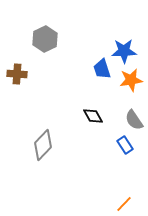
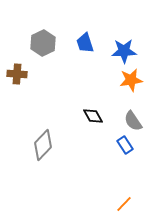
gray hexagon: moved 2 px left, 4 px down
blue trapezoid: moved 17 px left, 26 px up
gray semicircle: moved 1 px left, 1 px down
